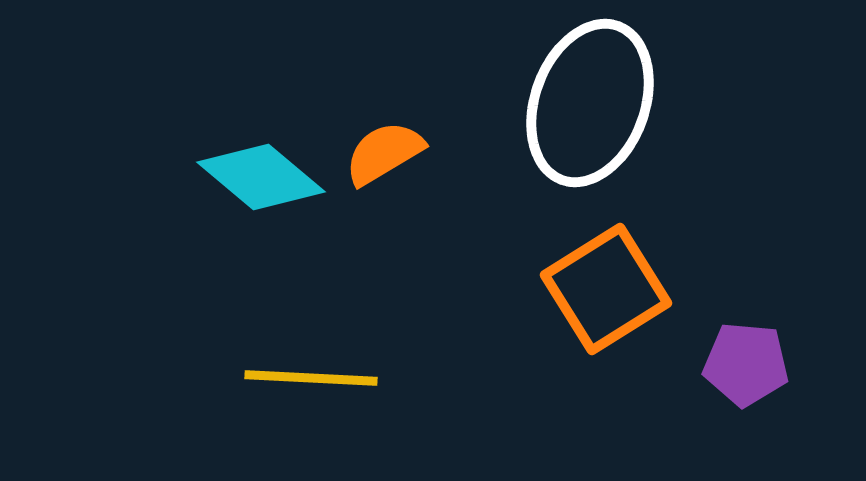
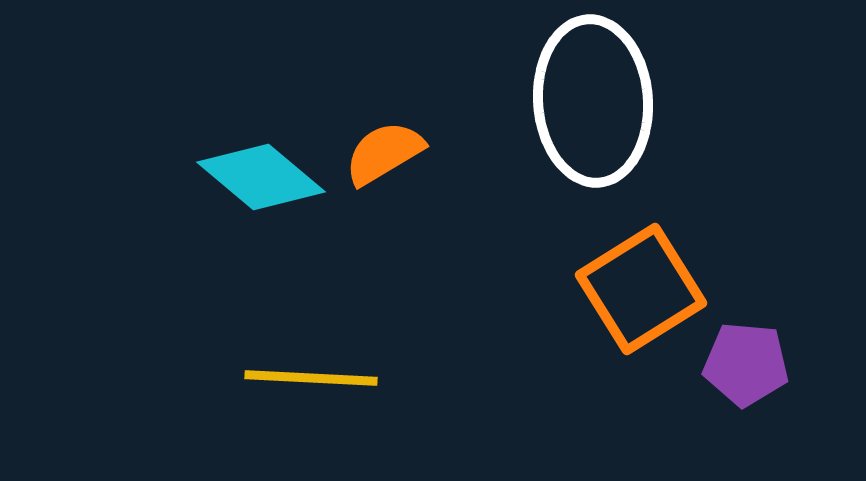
white ellipse: moved 3 px right, 2 px up; rotated 24 degrees counterclockwise
orange square: moved 35 px right
